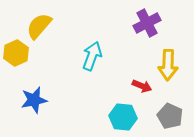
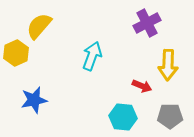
gray pentagon: rotated 25 degrees counterclockwise
